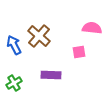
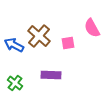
pink semicircle: rotated 126 degrees counterclockwise
blue arrow: rotated 36 degrees counterclockwise
pink square: moved 11 px left, 9 px up
green cross: moved 1 px right; rotated 21 degrees counterclockwise
